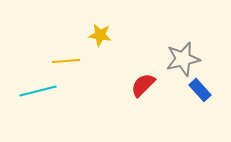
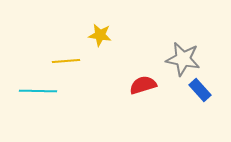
gray star: rotated 24 degrees clockwise
red semicircle: rotated 28 degrees clockwise
cyan line: rotated 15 degrees clockwise
